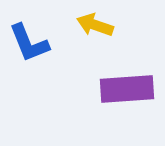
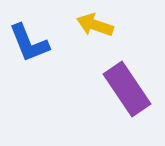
purple rectangle: rotated 60 degrees clockwise
